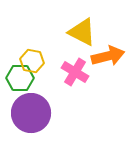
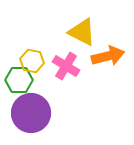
pink cross: moved 9 px left, 6 px up
green hexagon: moved 1 px left, 2 px down
